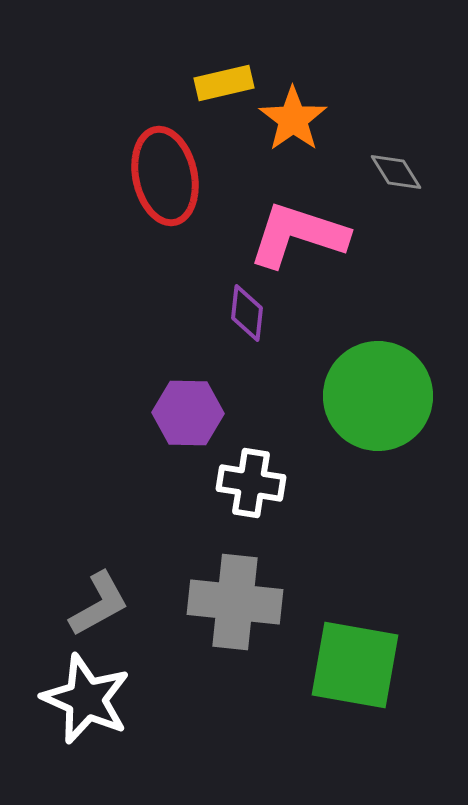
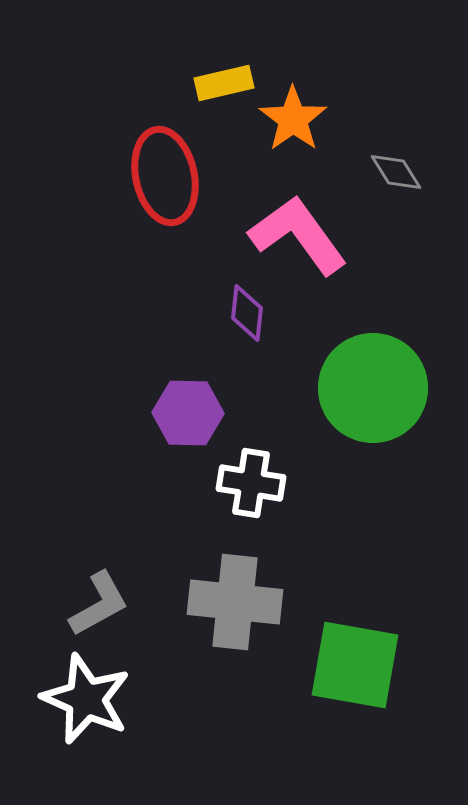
pink L-shape: rotated 36 degrees clockwise
green circle: moved 5 px left, 8 px up
